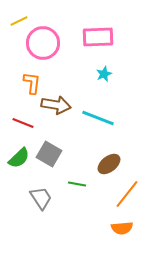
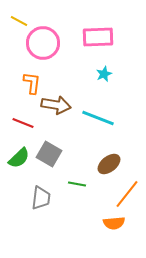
yellow line: rotated 54 degrees clockwise
gray trapezoid: rotated 40 degrees clockwise
orange semicircle: moved 8 px left, 5 px up
